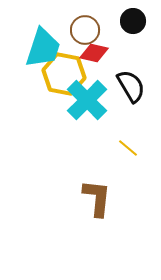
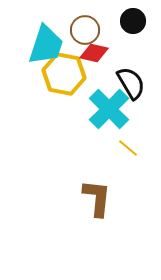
cyan trapezoid: moved 3 px right, 3 px up
black semicircle: moved 3 px up
cyan cross: moved 22 px right, 9 px down
